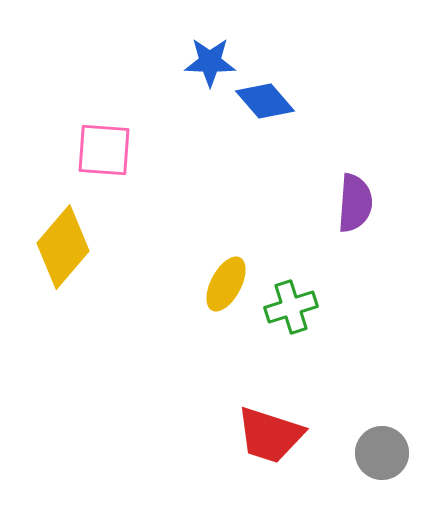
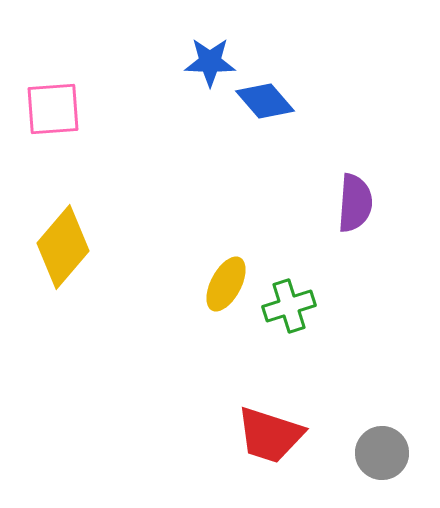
pink square: moved 51 px left, 41 px up; rotated 8 degrees counterclockwise
green cross: moved 2 px left, 1 px up
